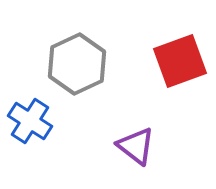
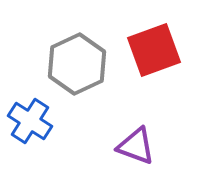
red square: moved 26 px left, 11 px up
purple triangle: rotated 18 degrees counterclockwise
